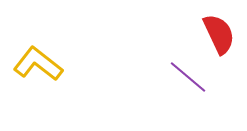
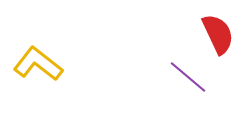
red semicircle: moved 1 px left
